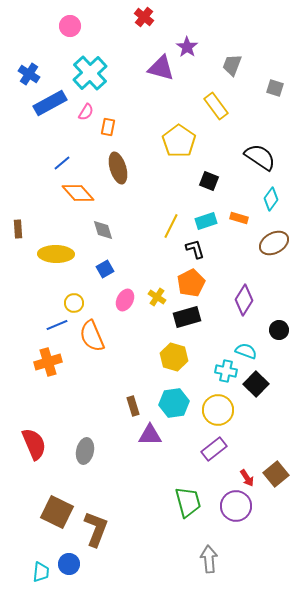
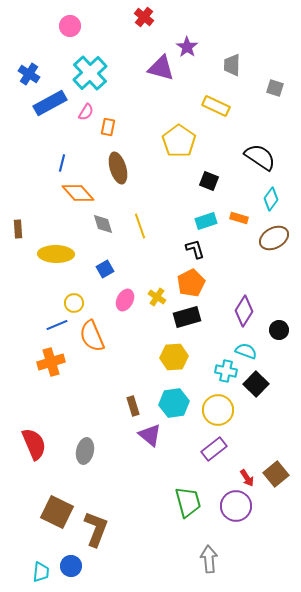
gray trapezoid at (232, 65): rotated 20 degrees counterclockwise
yellow rectangle at (216, 106): rotated 28 degrees counterclockwise
blue line at (62, 163): rotated 36 degrees counterclockwise
yellow line at (171, 226): moved 31 px left; rotated 45 degrees counterclockwise
gray diamond at (103, 230): moved 6 px up
brown ellipse at (274, 243): moved 5 px up
purple diamond at (244, 300): moved 11 px down
yellow hexagon at (174, 357): rotated 20 degrees counterclockwise
orange cross at (48, 362): moved 3 px right
purple triangle at (150, 435): rotated 40 degrees clockwise
blue circle at (69, 564): moved 2 px right, 2 px down
